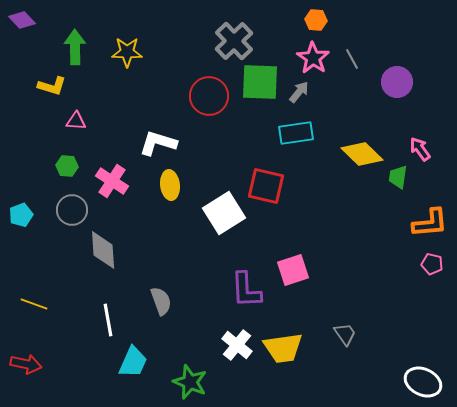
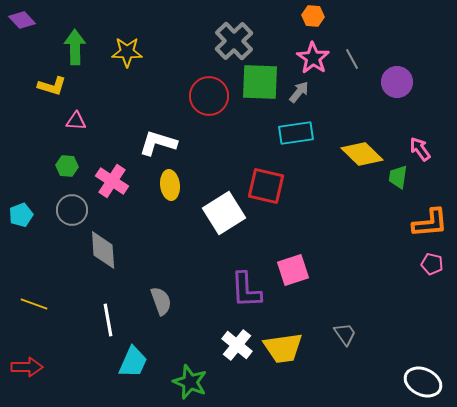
orange hexagon: moved 3 px left, 4 px up
red arrow: moved 1 px right, 3 px down; rotated 12 degrees counterclockwise
